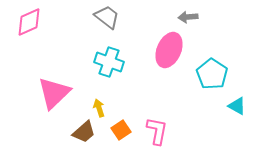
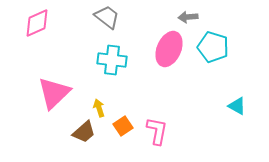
pink diamond: moved 8 px right, 1 px down
pink ellipse: moved 1 px up
cyan cross: moved 3 px right, 2 px up; rotated 12 degrees counterclockwise
cyan pentagon: moved 1 px right, 27 px up; rotated 16 degrees counterclockwise
orange square: moved 2 px right, 4 px up
